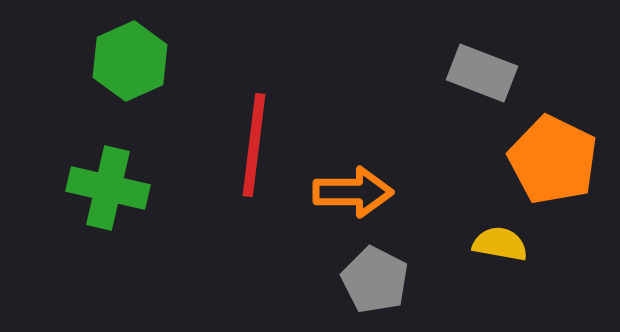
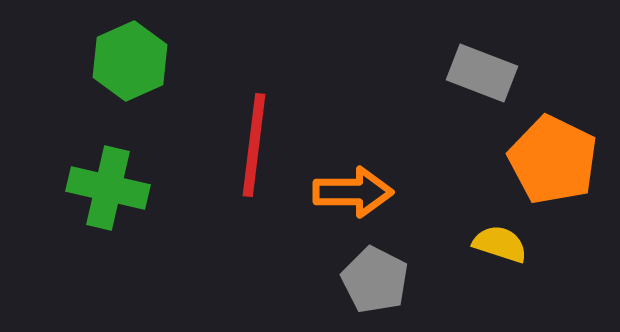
yellow semicircle: rotated 8 degrees clockwise
